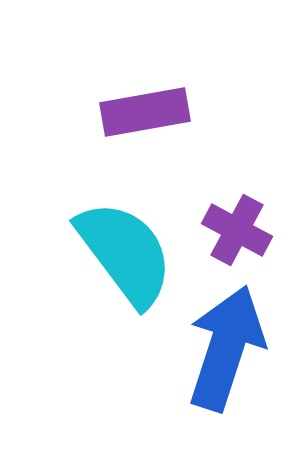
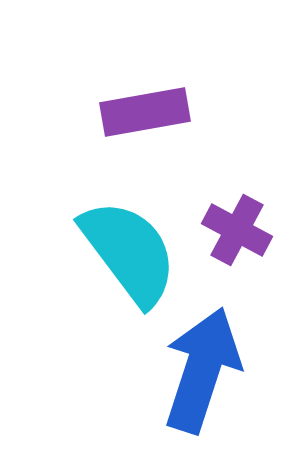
cyan semicircle: moved 4 px right, 1 px up
blue arrow: moved 24 px left, 22 px down
